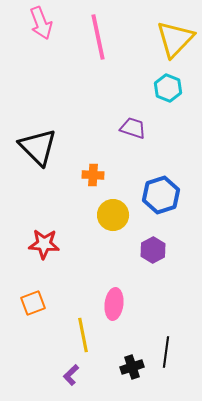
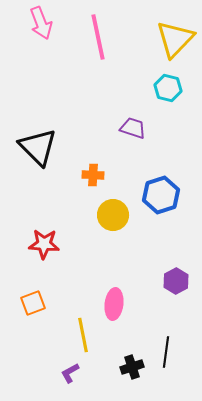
cyan hexagon: rotated 8 degrees counterclockwise
purple hexagon: moved 23 px right, 31 px down
purple L-shape: moved 1 px left, 2 px up; rotated 15 degrees clockwise
